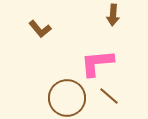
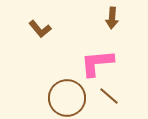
brown arrow: moved 1 px left, 3 px down
